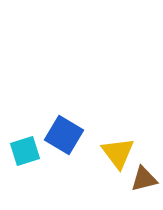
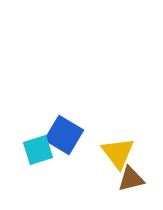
cyan square: moved 13 px right, 1 px up
brown triangle: moved 13 px left
